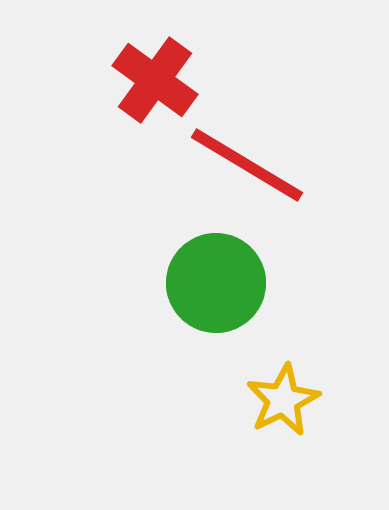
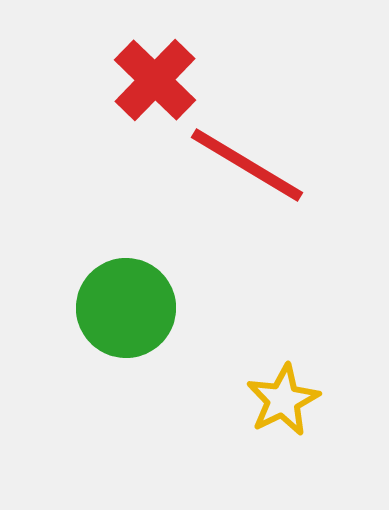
red cross: rotated 8 degrees clockwise
green circle: moved 90 px left, 25 px down
